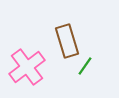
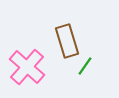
pink cross: rotated 12 degrees counterclockwise
